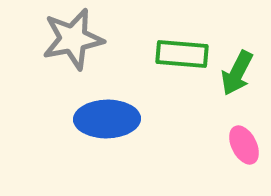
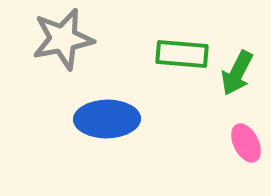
gray star: moved 10 px left
pink ellipse: moved 2 px right, 2 px up
